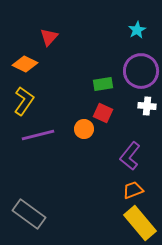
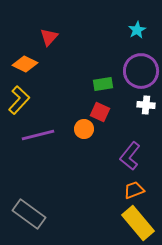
yellow L-shape: moved 5 px left, 1 px up; rotated 8 degrees clockwise
white cross: moved 1 px left, 1 px up
red square: moved 3 px left, 1 px up
orange trapezoid: moved 1 px right
yellow rectangle: moved 2 px left
